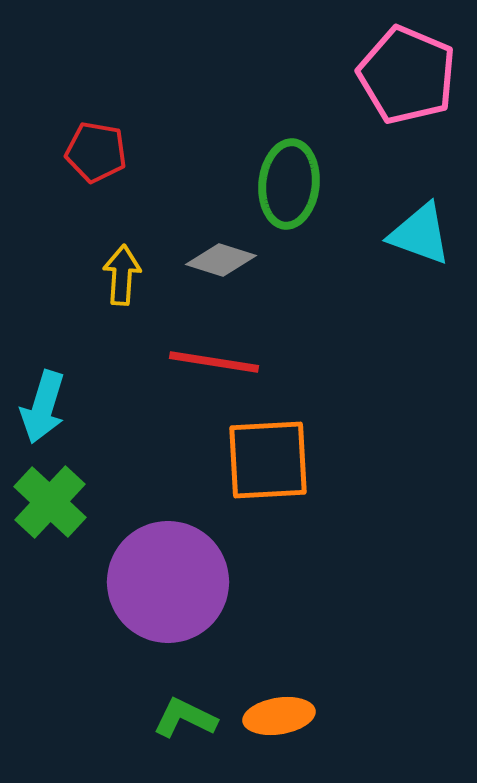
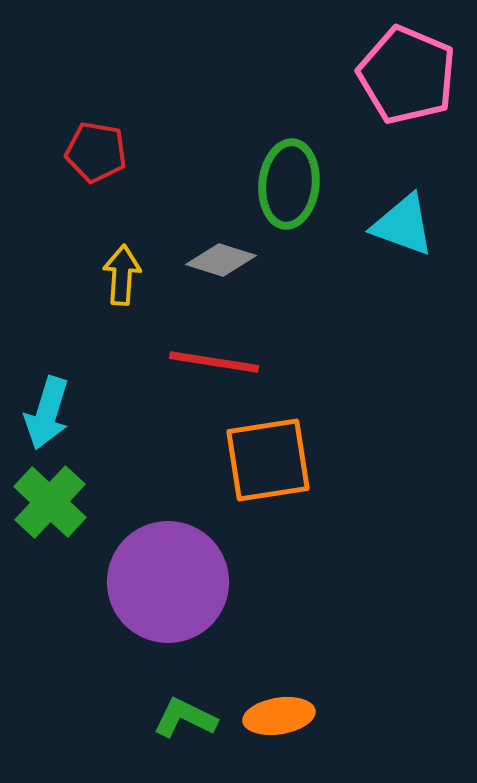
cyan triangle: moved 17 px left, 9 px up
cyan arrow: moved 4 px right, 6 px down
orange square: rotated 6 degrees counterclockwise
